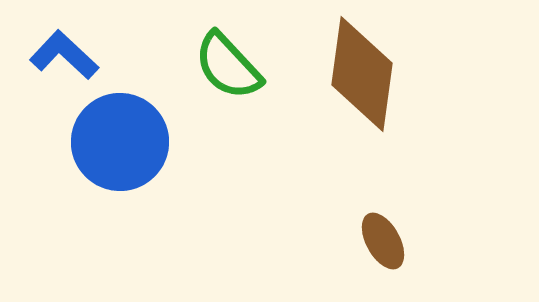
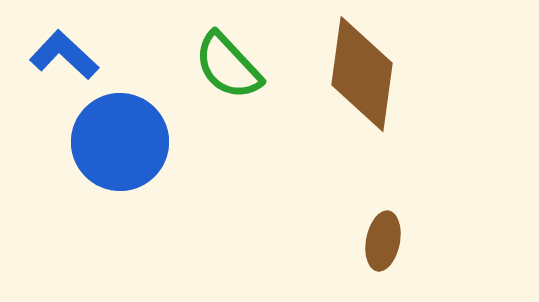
brown ellipse: rotated 40 degrees clockwise
